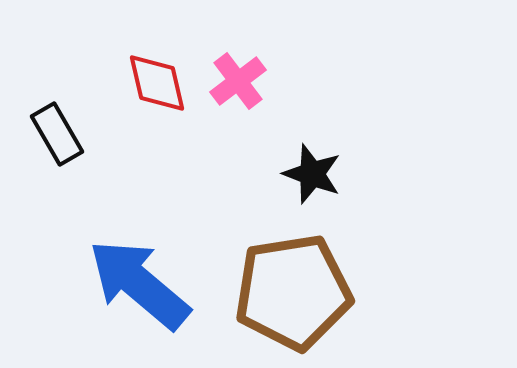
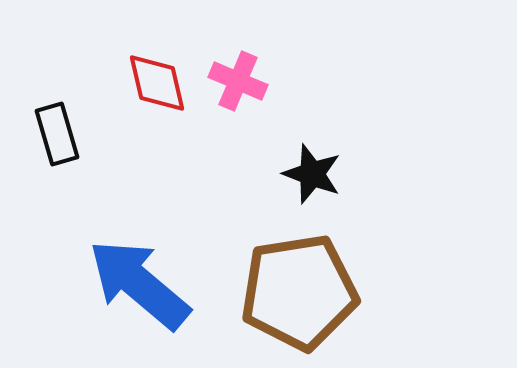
pink cross: rotated 30 degrees counterclockwise
black rectangle: rotated 14 degrees clockwise
brown pentagon: moved 6 px right
